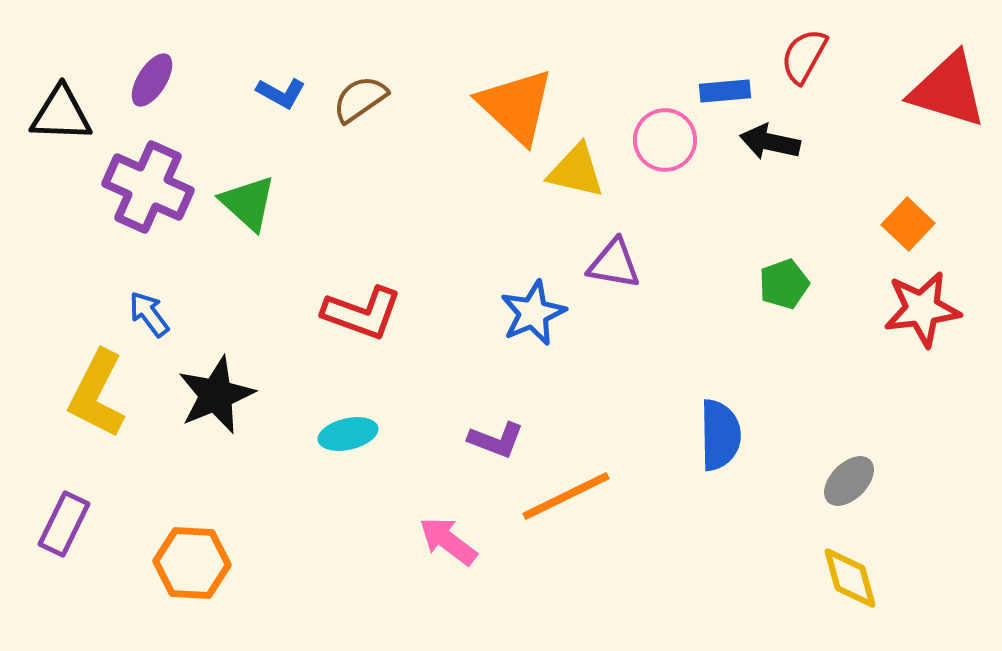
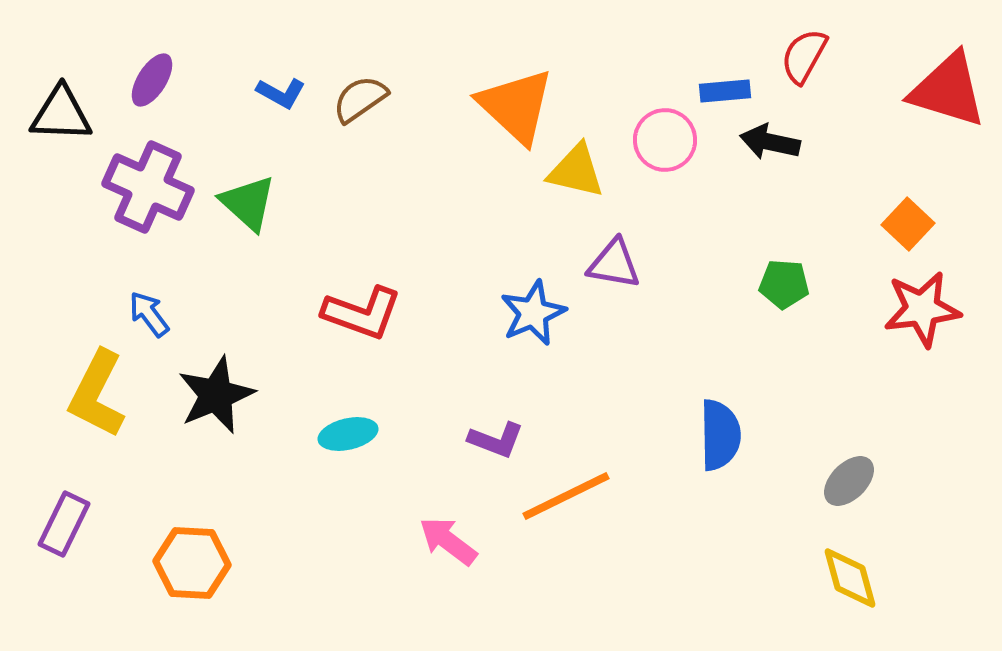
green pentagon: rotated 24 degrees clockwise
